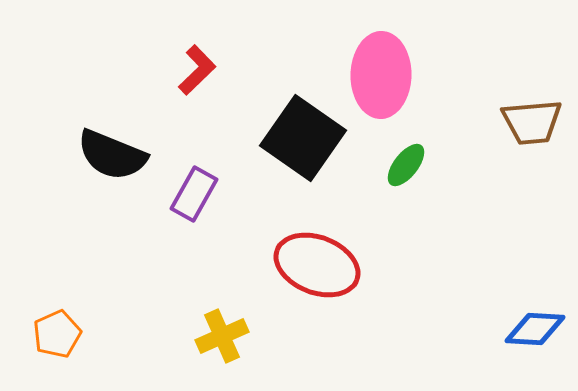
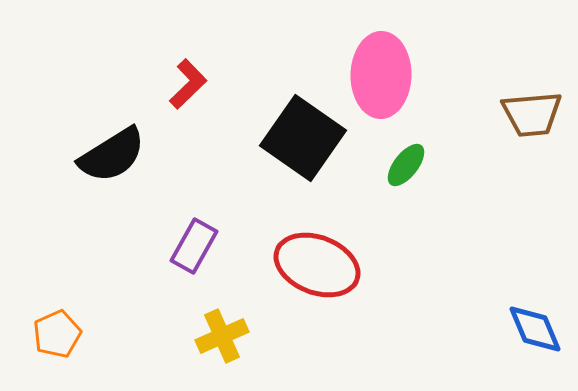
red L-shape: moved 9 px left, 14 px down
brown trapezoid: moved 8 px up
black semicircle: rotated 54 degrees counterclockwise
purple rectangle: moved 52 px down
blue diamond: rotated 64 degrees clockwise
